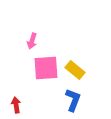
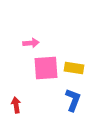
pink arrow: moved 1 px left, 2 px down; rotated 112 degrees counterclockwise
yellow rectangle: moved 1 px left, 2 px up; rotated 30 degrees counterclockwise
